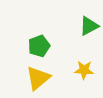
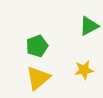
green pentagon: moved 2 px left
yellow star: rotated 12 degrees counterclockwise
